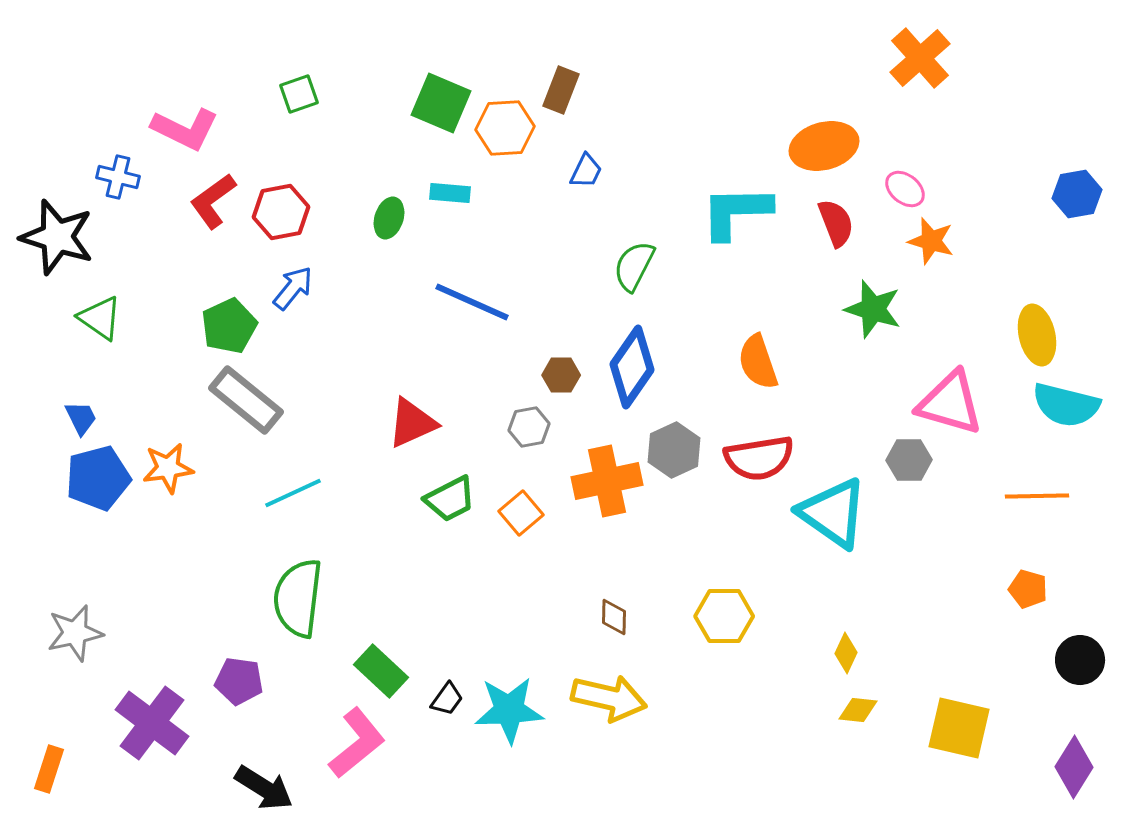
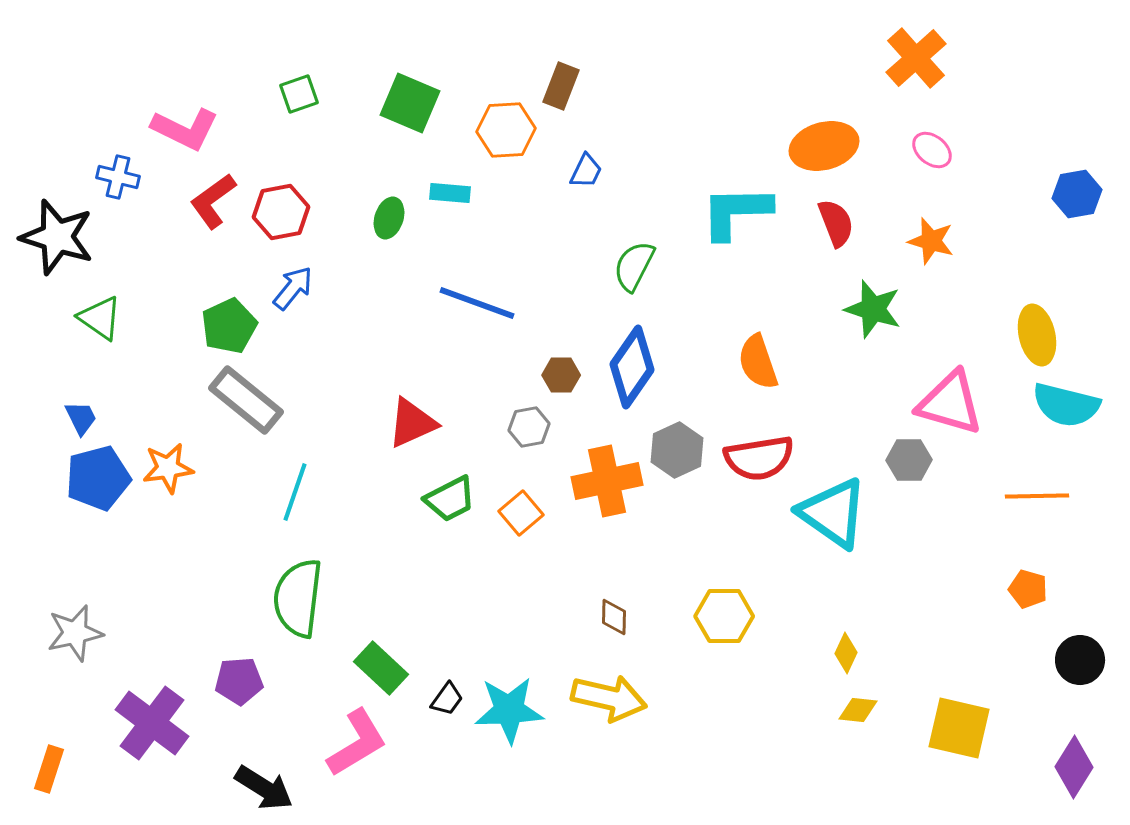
orange cross at (920, 58): moved 4 px left
brown rectangle at (561, 90): moved 4 px up
green square at (441, 103): moved 31 px left
orange hexagon at (505, 128): moved 1 px right, 2 px down
pink ellipse at (905, 189): moved 27 px right, 39 px up
blue line at (472, 302): moved 5 px right, 1 px down; rotated 4 degrees counterclockwise
gray hexagon at (674, 450): moved 3 px right
cyan line at (293, 493): moved 2 px right, 1 px up; rotated 46 degrees counterclockwise
green rectangle at (381, 671): moved 3 px up
purple pentagon at (239, 681): rotated 12 degrees counterclockwise
pink L-shape at (357, 743): rotated 8 degrees clockwise
